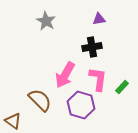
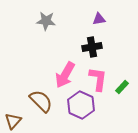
gray star: rotated 24 degrees counterclockwise
brown semicircle: moved 1 px right, 1 px down
purple hexagon: rotated 8 degrees clockwise
brown triangle: rotated 36 degrees clockwise
